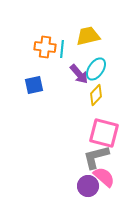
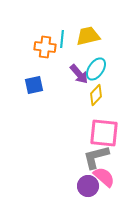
cyan line: moved 10 px up
pink square: rotated 8 degrees counterclockwise
